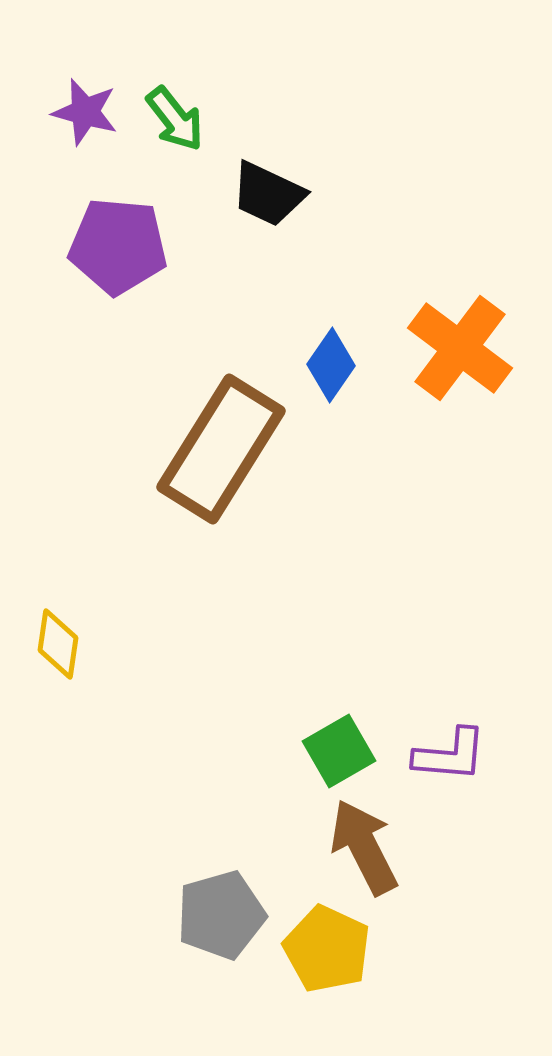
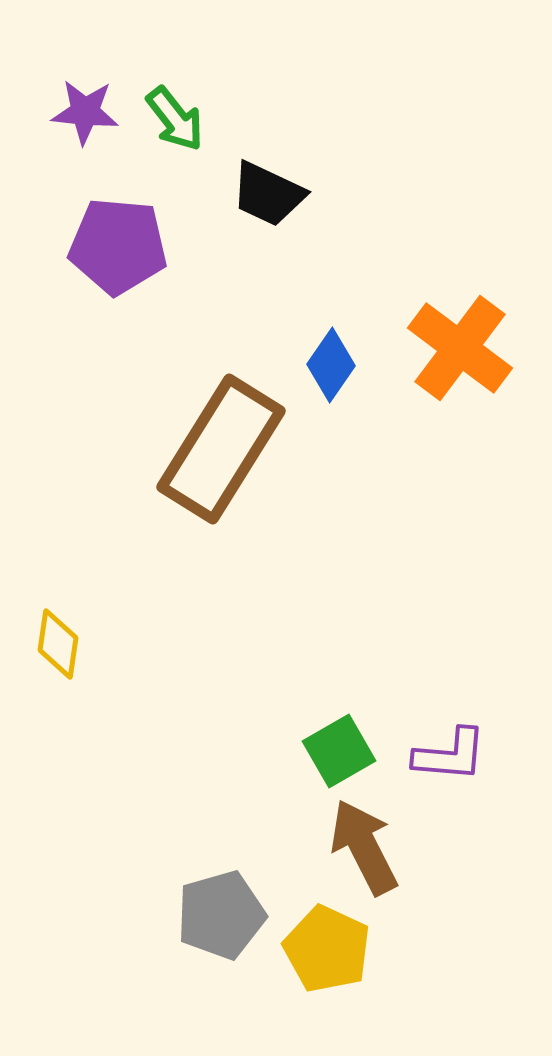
purple star: rotated 10 degrees counterclockwise
